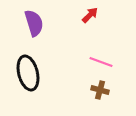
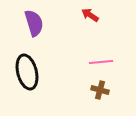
red arrow: rotated 102 degrees counterclockwise
pink line: rotated 25 degrees counterclockwise
black ellipse: moved 1 px left, 1 px up
